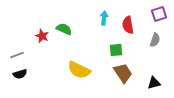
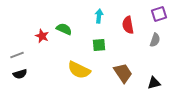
cyan arrow: moved 5 px left, 2 px up
green square: moved 17 px left, 5 px up
